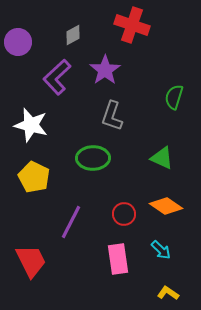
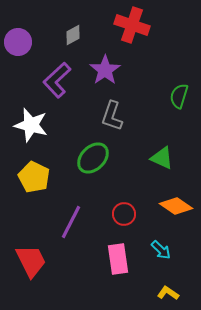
purple L-shape: moved 3 px down
green semicircle: moved 5 px right, 1 px up
green ellipse: rotated 44 degrees counterclockwise
orange diamond: moved 10 px right
